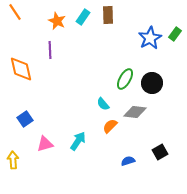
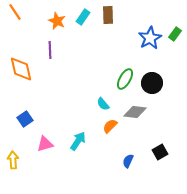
blue semicircle: rotated 48 degrees counterclockwise
